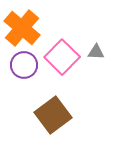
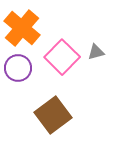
gray triangle: rotated 18 degrees counterclockwise
purple circle: moved 6 px left, 3 px down
